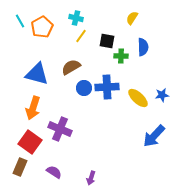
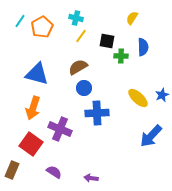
cyan line: rotated 64 degrees clockwise
brown semicircle: moved 7 px right
blue cross: moved 10 px left, 26 px down
blue star: rotated 16 degrees counterclockwise
blue arrow: moved 3 px left
red square: moved 1 px right, 2 px down
brown rectangle: moved 8 px left, 3 px down
purple arrow: rotated 80 degrees clockwise
